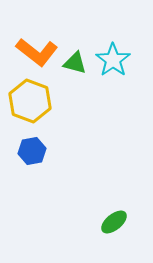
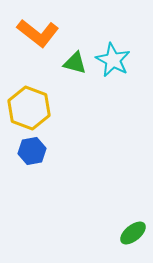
orange L-shape: moved 1 px right, 19 px up
cyan star: rotated 8 degrees counterclockwise
yellow hexagon: moved 1 px left, 7 px down
green ellipse: moved 19 px right, 11 px down
